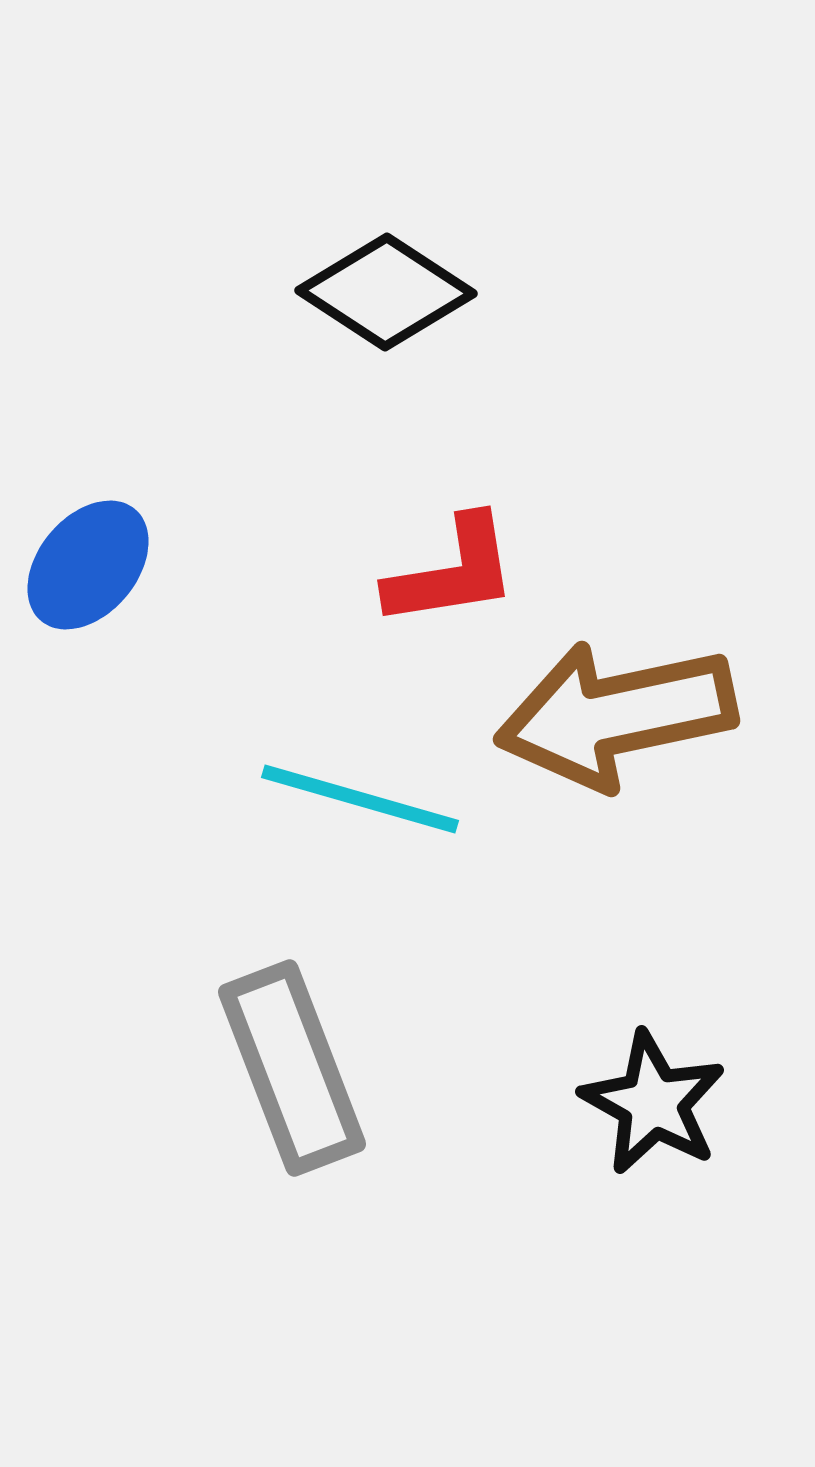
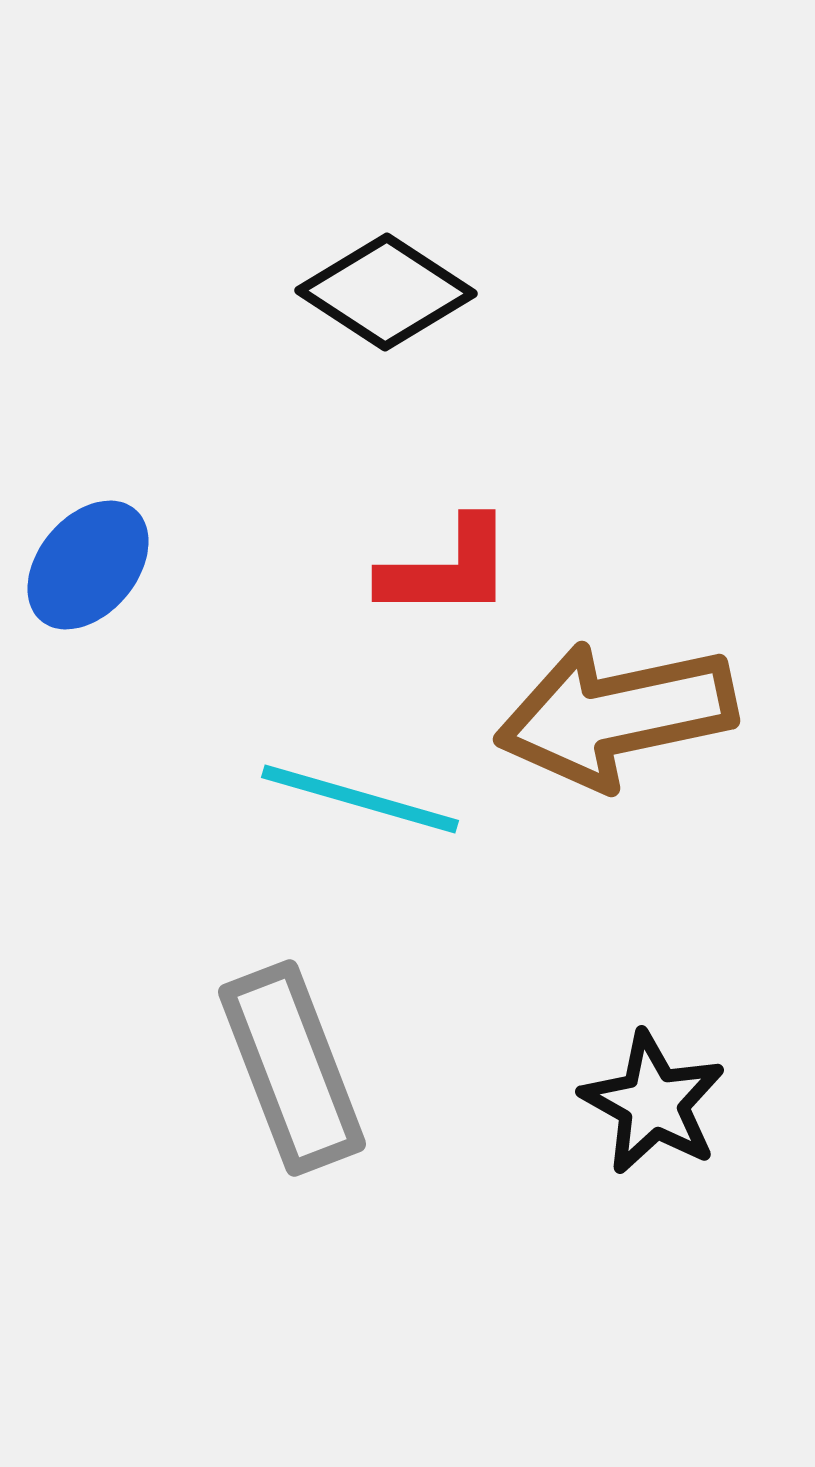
red L-shape: moved 5 px left, 3 px up; rotated 9 degrees clockwise
